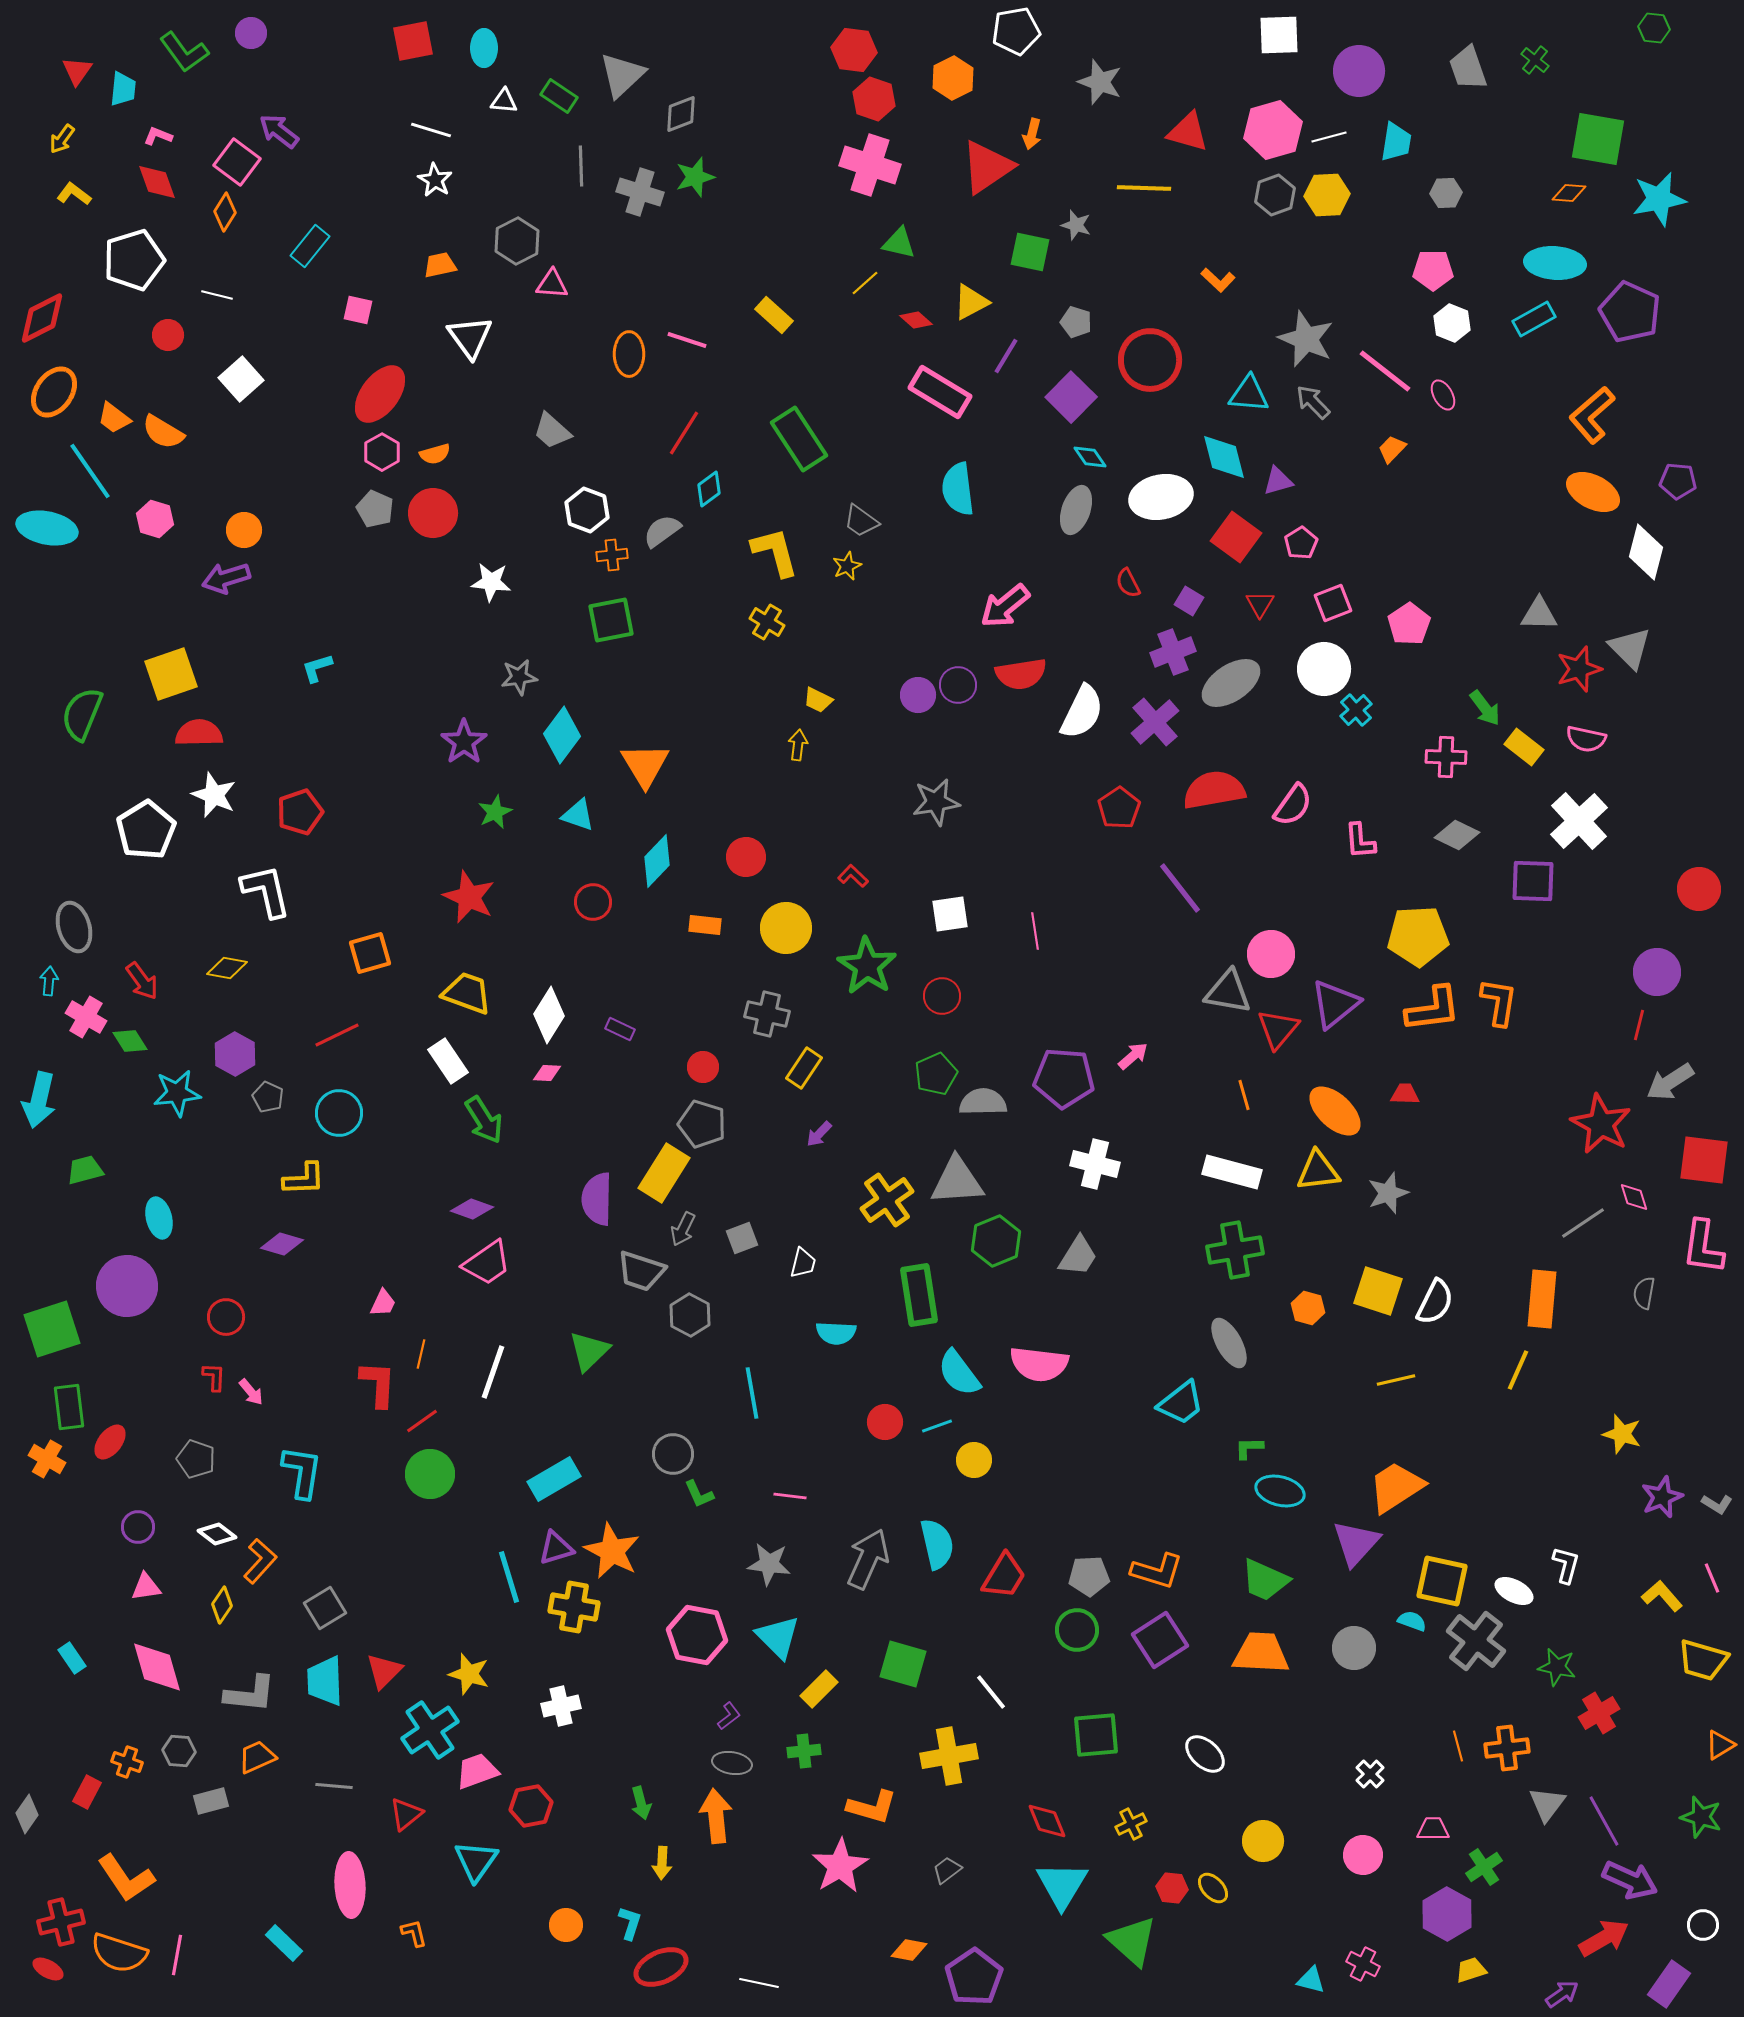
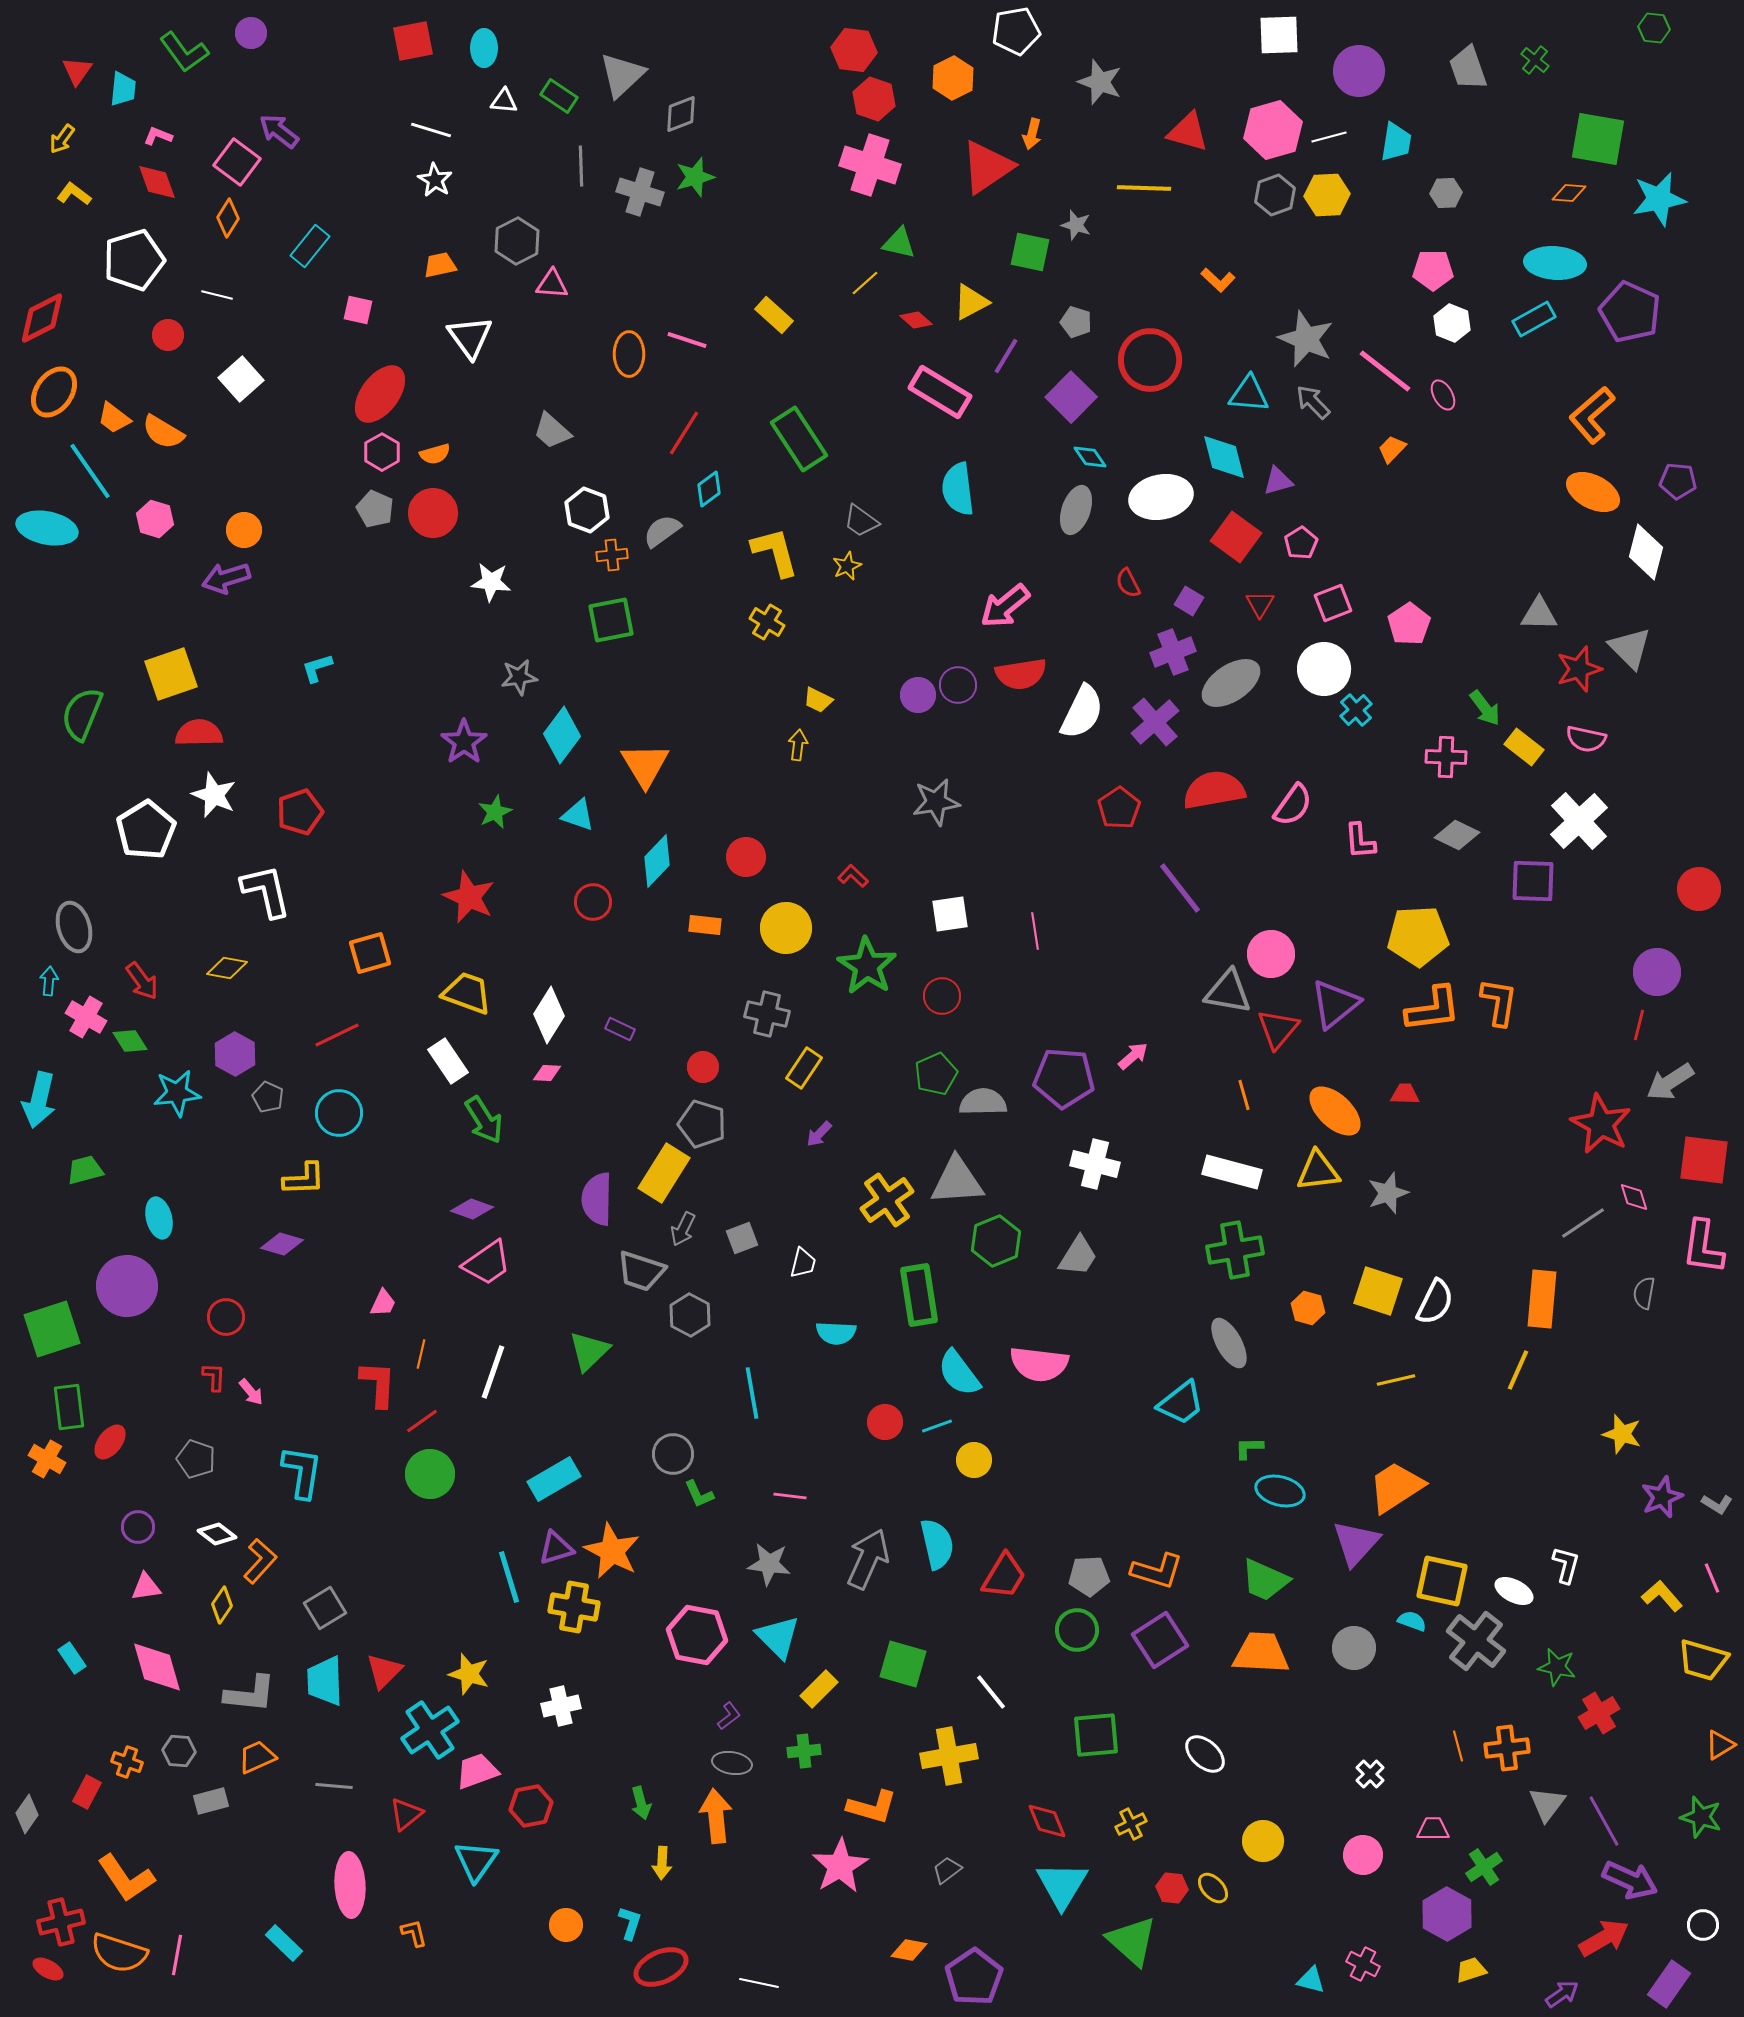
orange diamond at (225, 212): moved 3 px right, 6 px down
